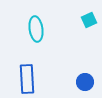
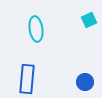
blue rectangle: rotated 8 degrees clockwise
